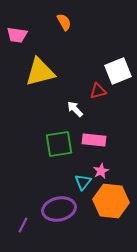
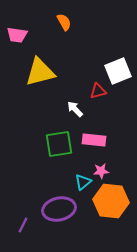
pink star: rotated 21 degrees clockwise
cyan triangle: rotated 12 degrees clockwise
